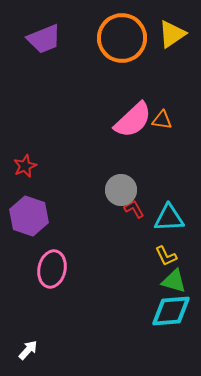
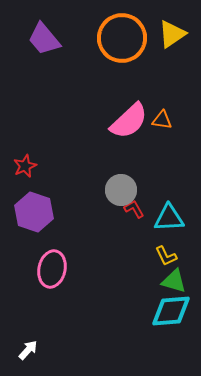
purple trapezoid: rotated 72 degrees clockwise
pink semicircle: moved 4 px left, 1 px down
purple hexagon: moved 5 px right, 4 px up
